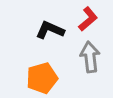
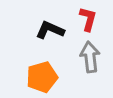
red L-shape: rotated 35 degrees counterclockwise
orange pentagon: moved 1 px up
